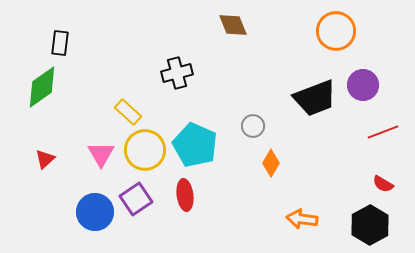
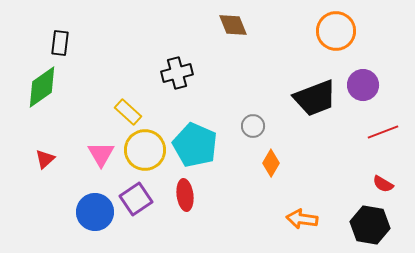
black hexagon: rotated 21 degrees counterclockwise
